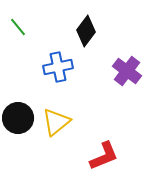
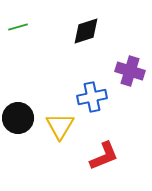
green line: rotated 66 degrees counterclockwise
black diamond: rotated 36 degrees clockwise
blue cross: moved 34 px right, 30 px down
purple cross: moved 3 px right; rotated 20 degrees counterclockwise
yellow triangle: moved 4 px right, 4 px down; rotated 20 degrees counterclockwise
